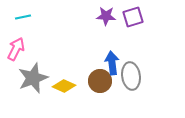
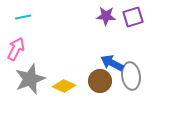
blue arrow: rotated 55 degrees counterclockwise
gray star: moved 3 px left, 1 px down
